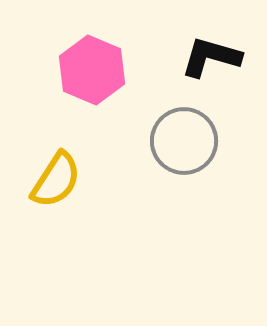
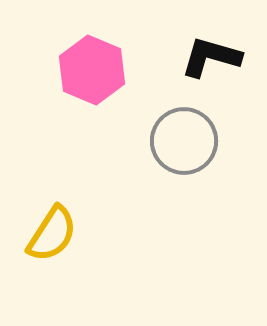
yellow semicircle: moved 4 px left, 54 px down
